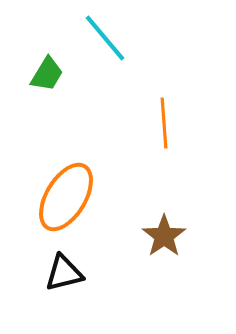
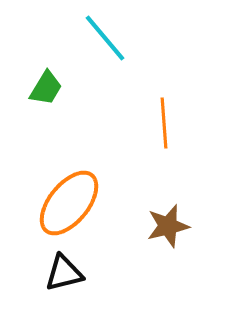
green trapezoid: moved 1 px left, 14 px down
orange ellipse: moved 3 px right, 6 px down; rotated 8 degrees clockwise
brown star: moved 4 px right, 10 px up; rotated 21 degrees clockwise
